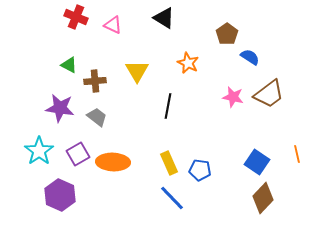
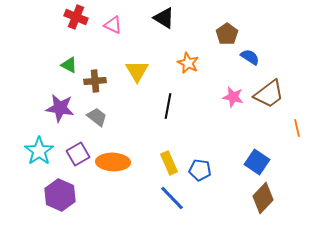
orange line: moved 26 px up
